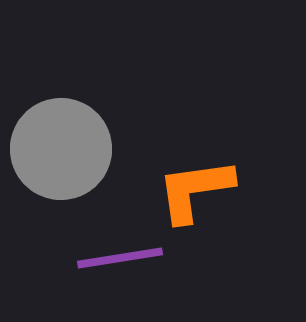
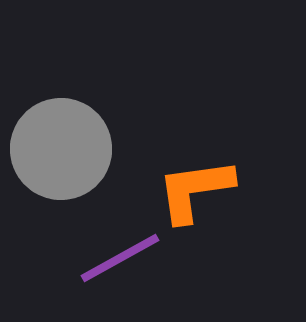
purple line: rotated 20 degrees counterclockwise
